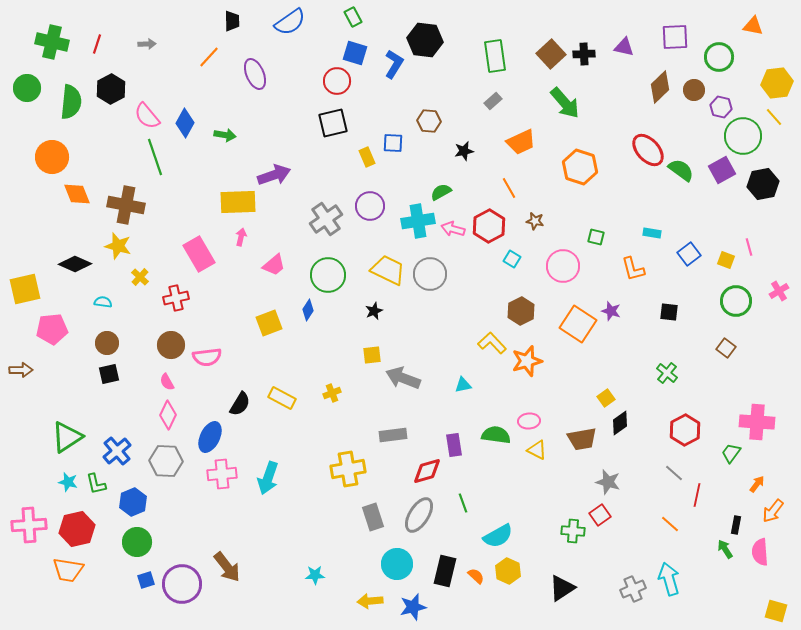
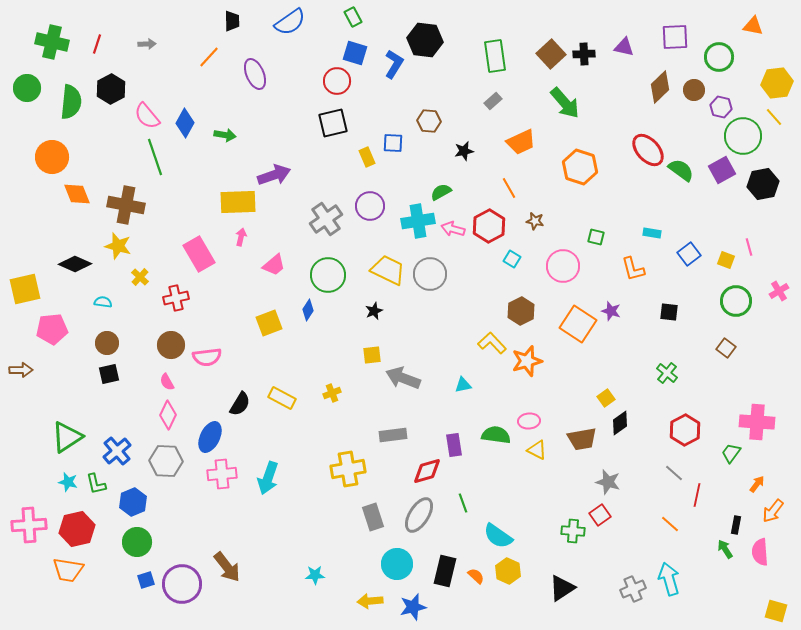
cyan semicircle at (498, 536): rotated 64 degrees clockwise
